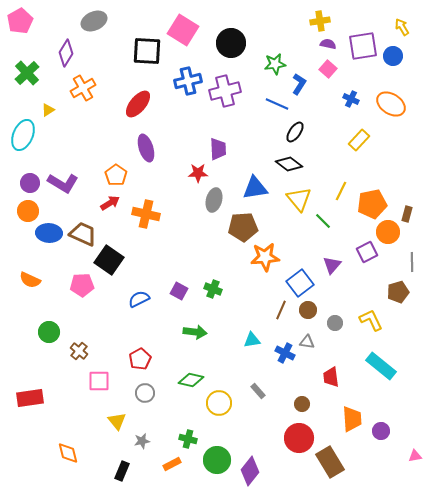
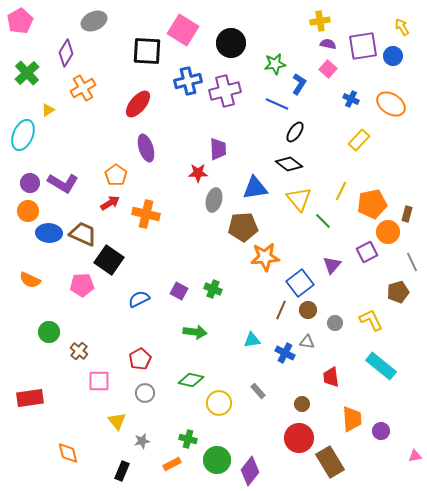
gray line at (412, 262): rotated 24 degrees counterclockwise
